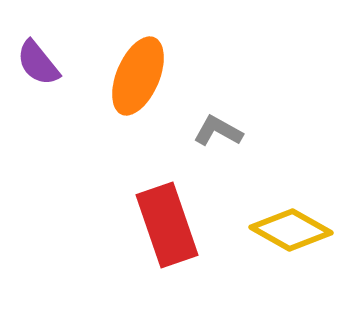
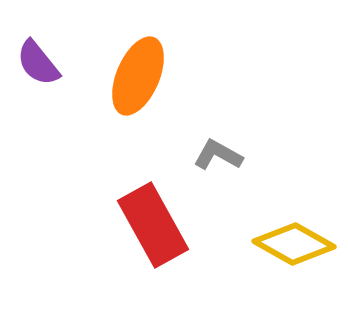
gray L-shape: moved 24 px down
red rectangle: moved 14 px left; rotated 10 degrees counterclockwise
yellow diamond: moved 3 px right, 14 px down
